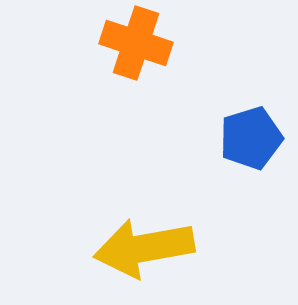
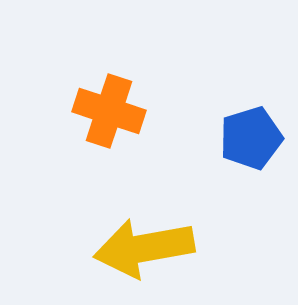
orange cross: moved 27 px left, 68 px down
